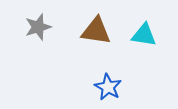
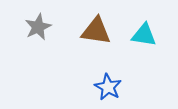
gray star: rotated 8 degrees counterclockwise
